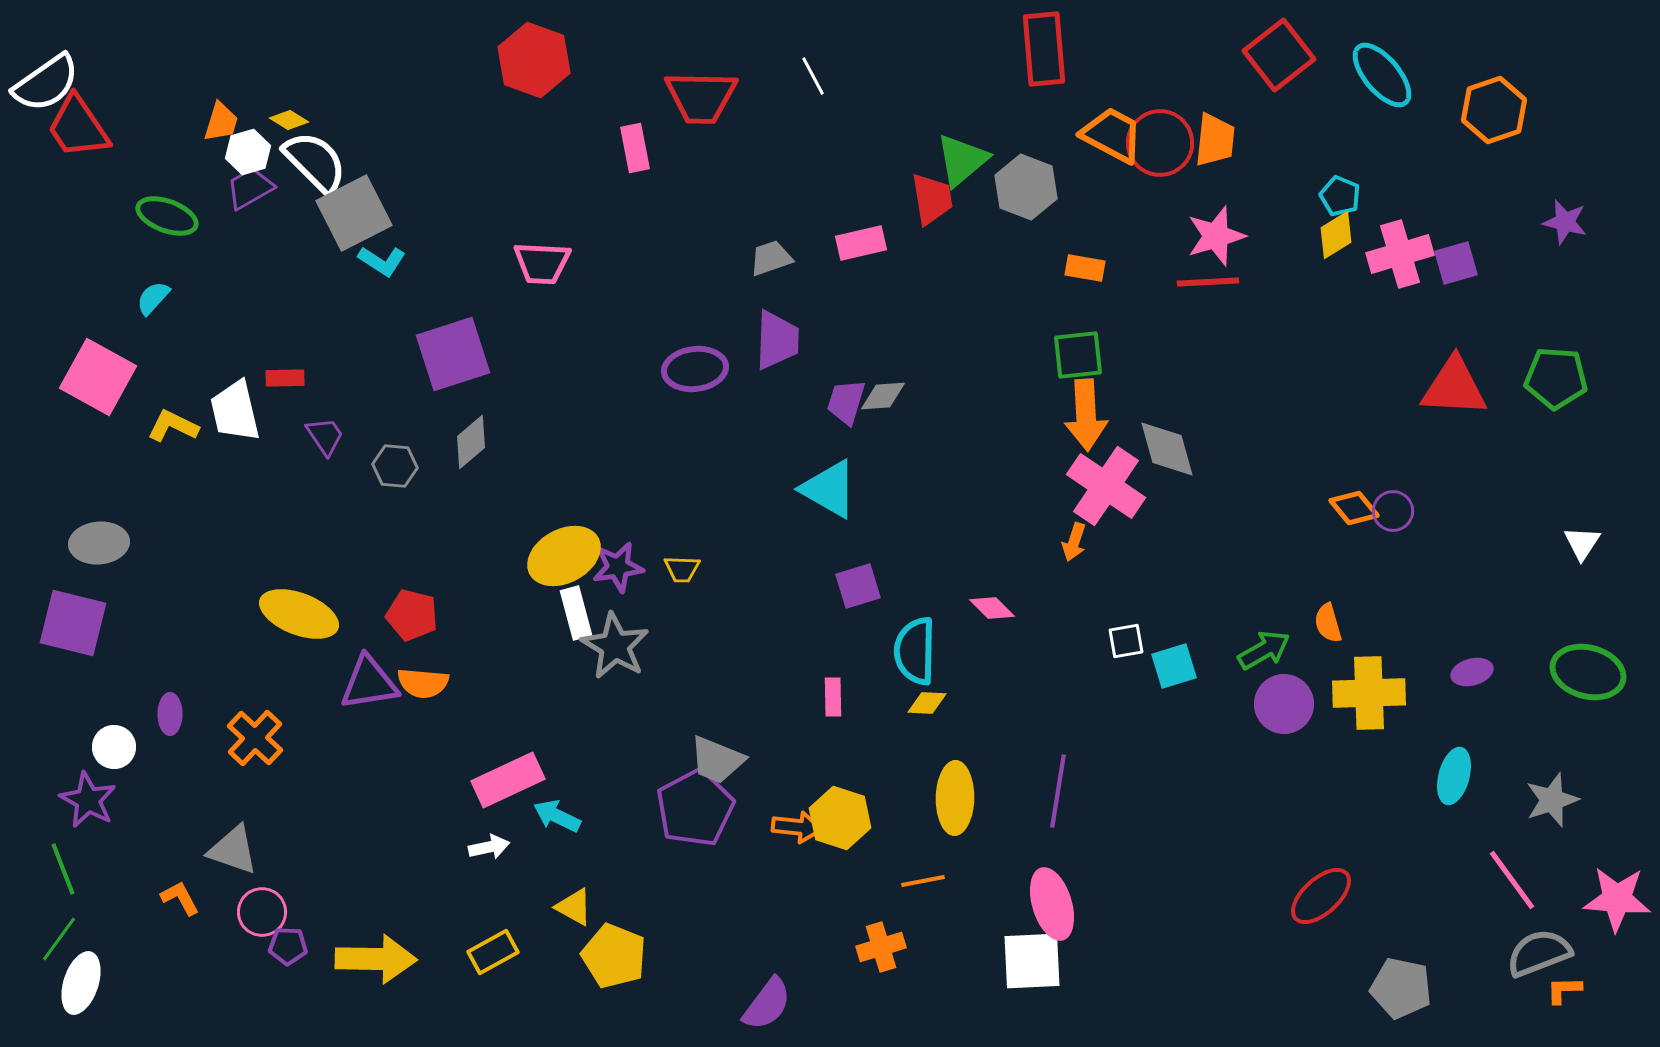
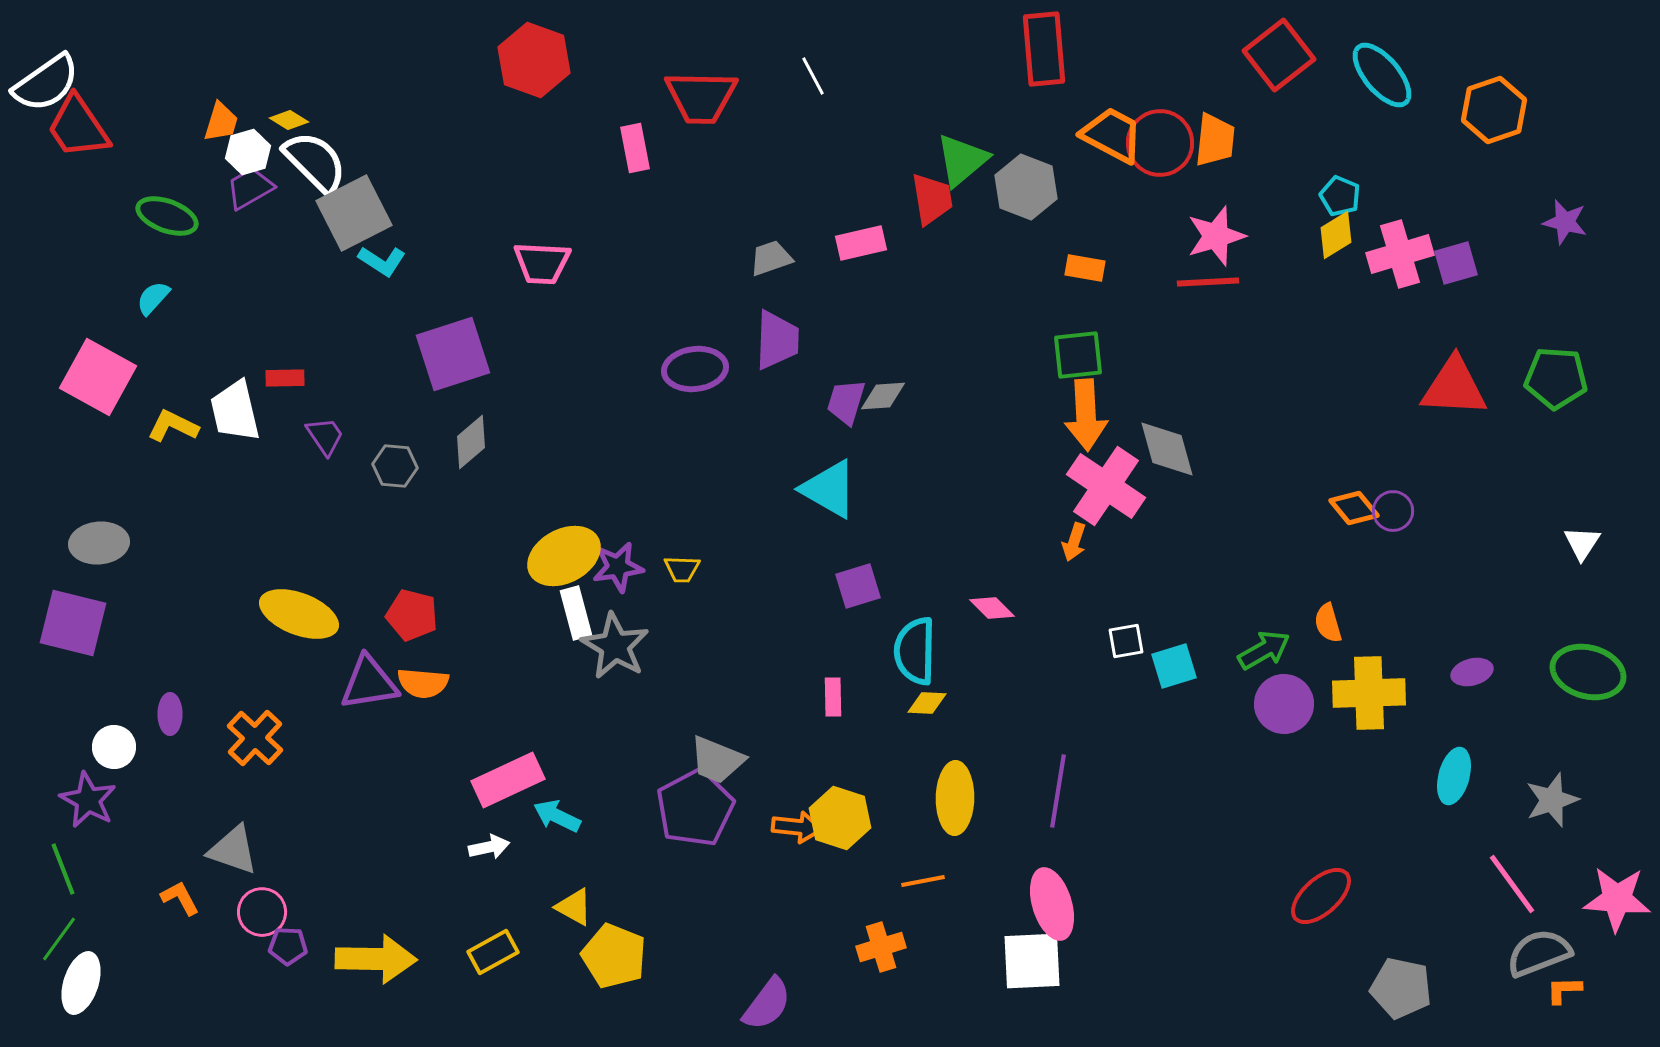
pink line at (1512, 880): moved 4 px down
